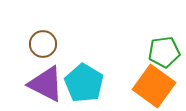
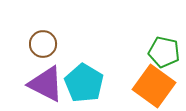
green pentagon: rotated 20 degrees clockwise
